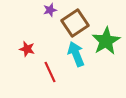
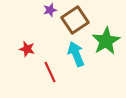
brown square: moved 3 px up
